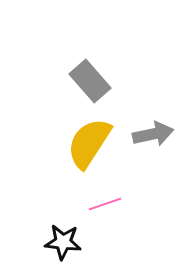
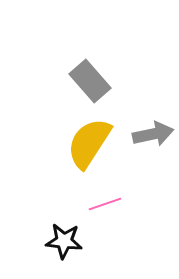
black star: moved 1 px right, 1 px up
